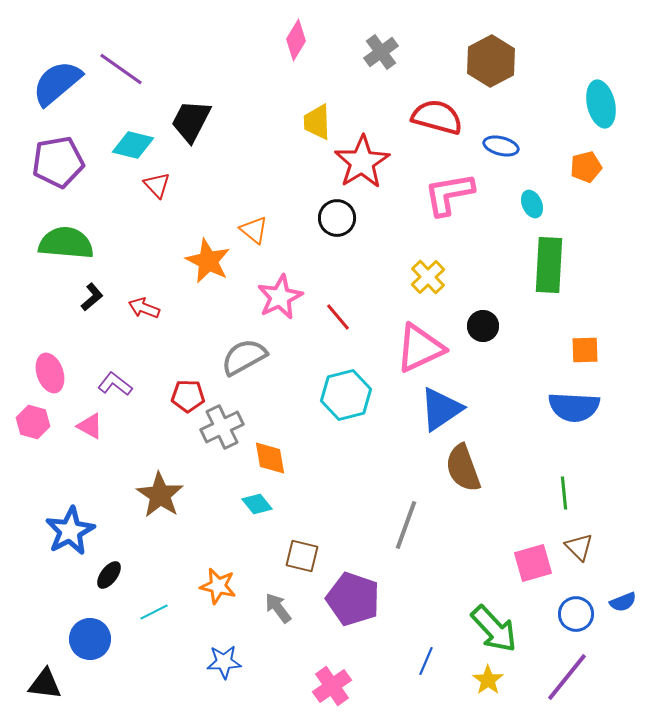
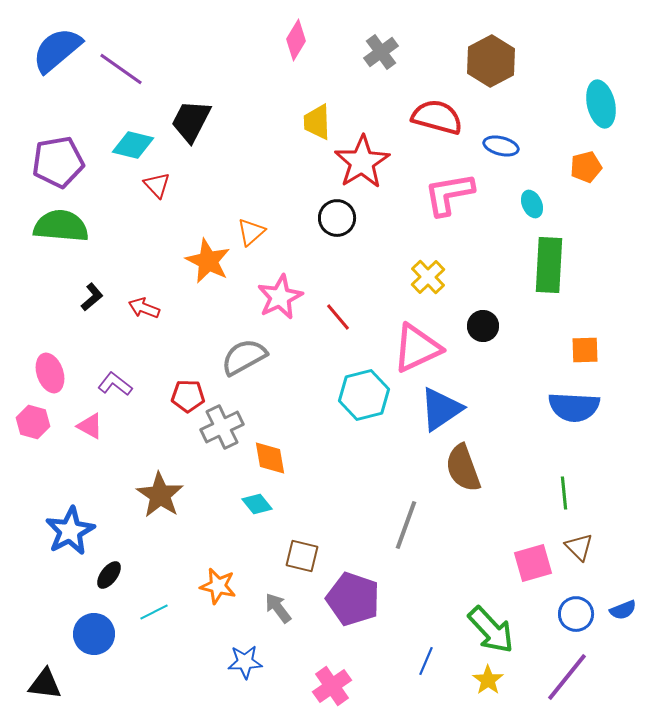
blue semicircle at (57, 83): moved 33 px up
orange triangle at (254, 230): moved 3 px left, 2 px down; rotated 40 degrees clockwise
green semicircle at (66, 243): moved 5 px left, 17 px up
pink triangle at (420, 348): moved 3 px left
cyan hexagon at (346, 395): moved 18 px right
blue semicircle at (623, 602): moved 8 px down
green arrow at (494, 629): moved 3 px left, 1 px down
blue circle at (90, 639): moved 4 px right, 5 px up
blue star at (224, 662): moved 21 px right
